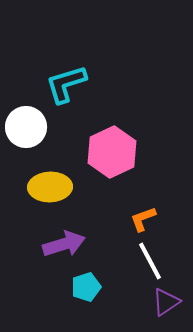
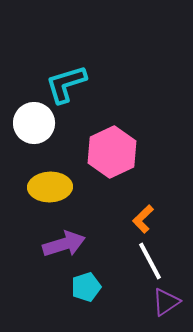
white circle: moved 8 px right, 4 px up
orange L-shape: rotated 24 degrees counterclockwise
